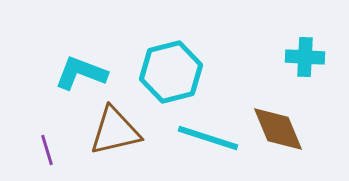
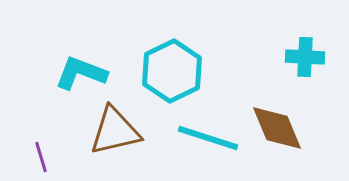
cyan hexagon: moved 1 px right, 1 px up; rotated 12 degrees counterclockwise
brown diamond: moved 1 px left, 1 px up
purple line: moved 6 px left, 7 px down
